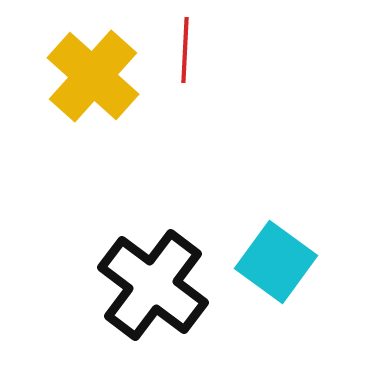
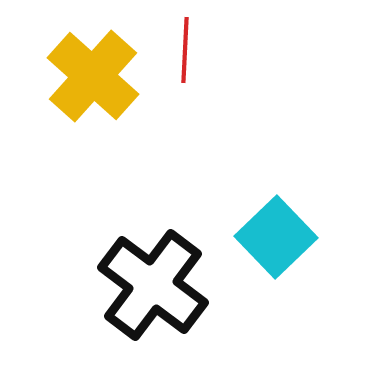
cyan square: moved 25 px up; rotated 10 degrees clockwise
